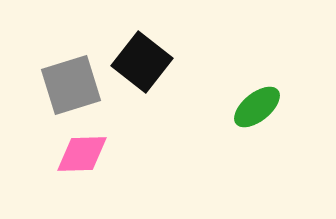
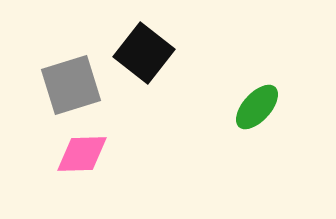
black square: moved 2 px right, 9 px up
green ellipse: rotated 9 degrees counterclockwise
